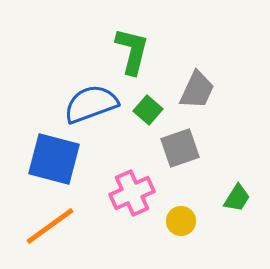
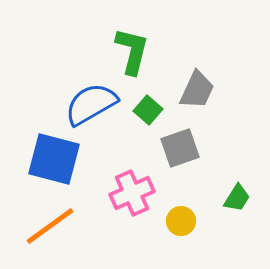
blue semicircle: rotated 10 degrees counterclockwise
